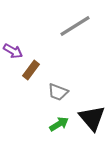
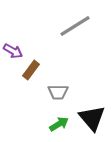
gray trapezoid: rotated 20 degrees counterclockwise
